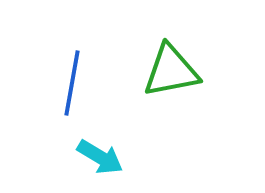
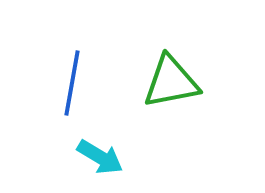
green triangle: moved 11 px down
